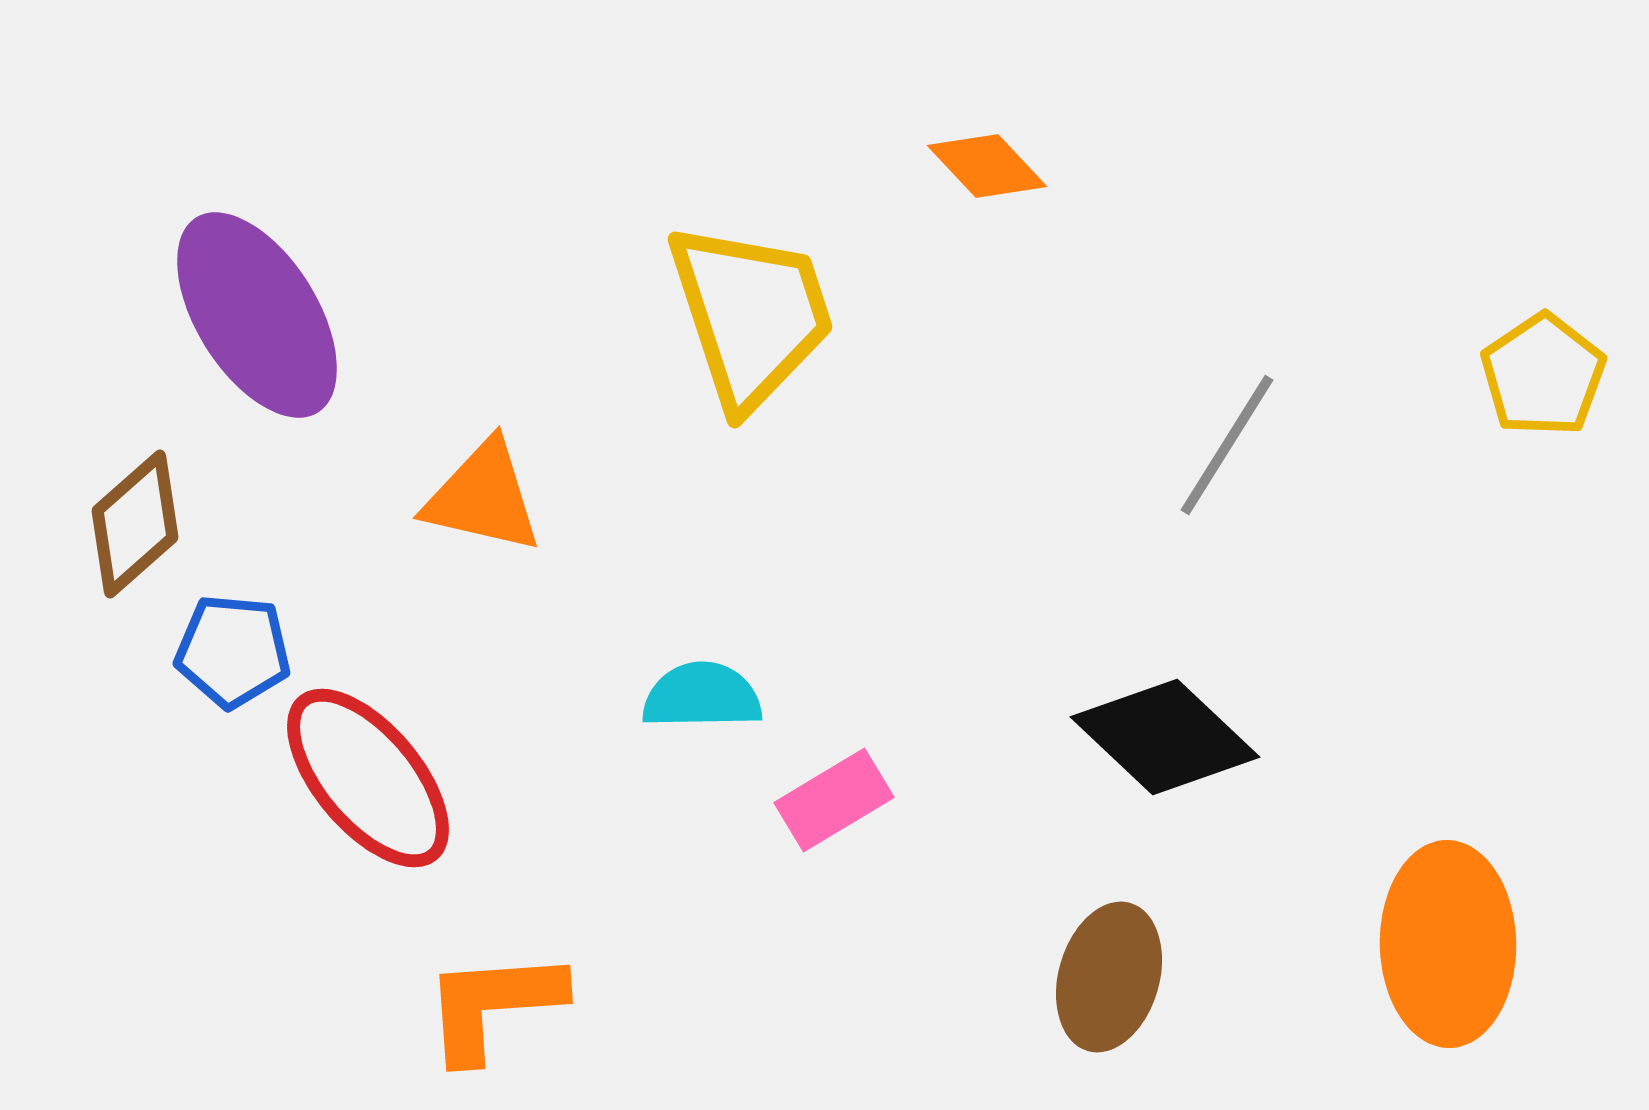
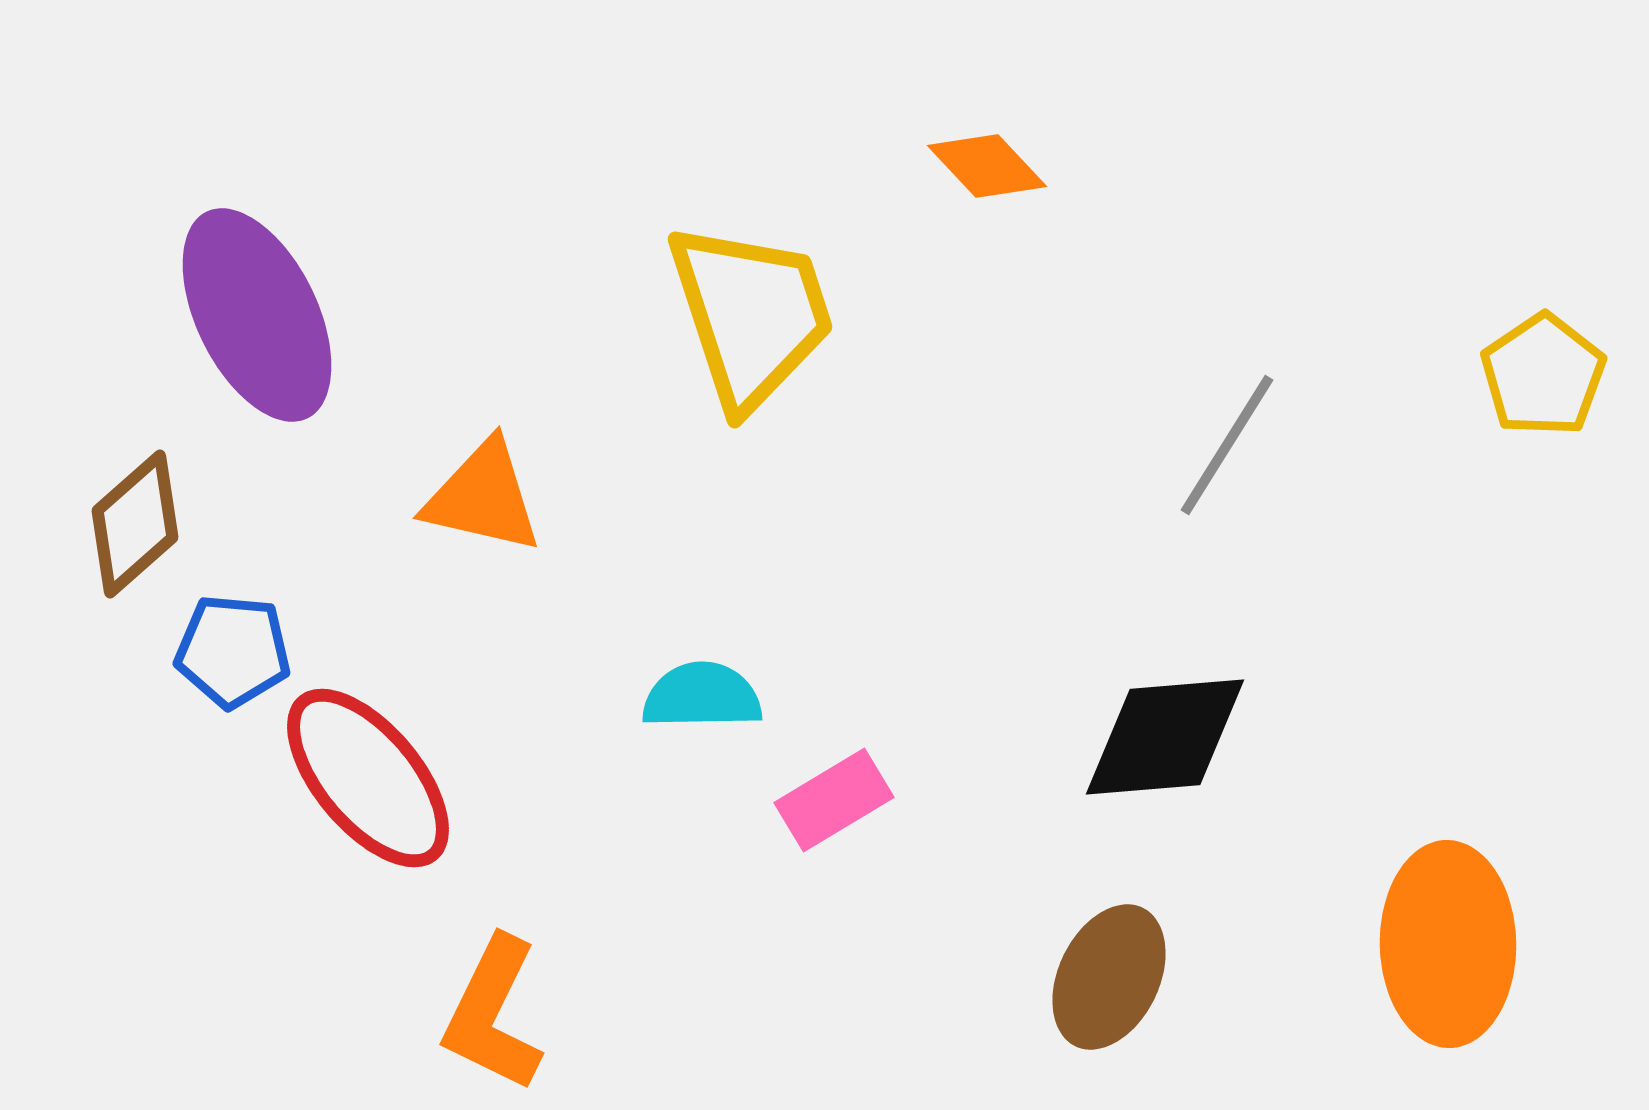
purple ellipse: rotated 6 degrees clockwise
black diamond: rotated 48 degrees counterclockwise
brown ellipse: rotated 10 degrees clockwise
orange L-shape: moved 9 px down; rotated 60 degrees counterclockwise
